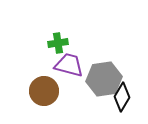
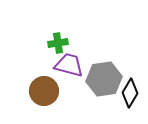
black diamond: moved 8 px right, 4 px up
